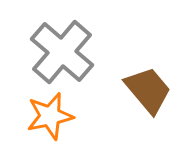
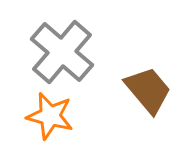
orange star: rotated 27 degrees clockwise
